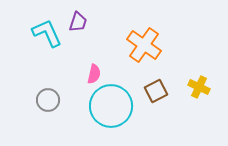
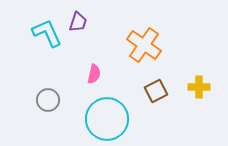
yellow cross: rotated 25 degrees counterclockwise
cyan circle: moved 4 px left, 13 px down
